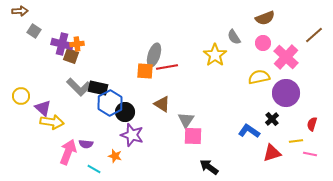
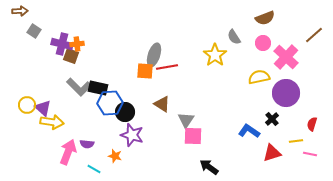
yellow circle: moved 6 px right, 9 px down
blue hexagon: rotated 25 degrees clockwise
purple semicircle: moved 1 px right
